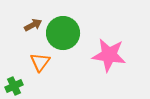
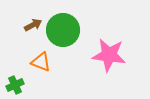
green circle: moved 3 px up
orange triangle: moved 1 px right; rotated 45 degrees counterclockwise
green cross: moved 1 px right, 1 px up
